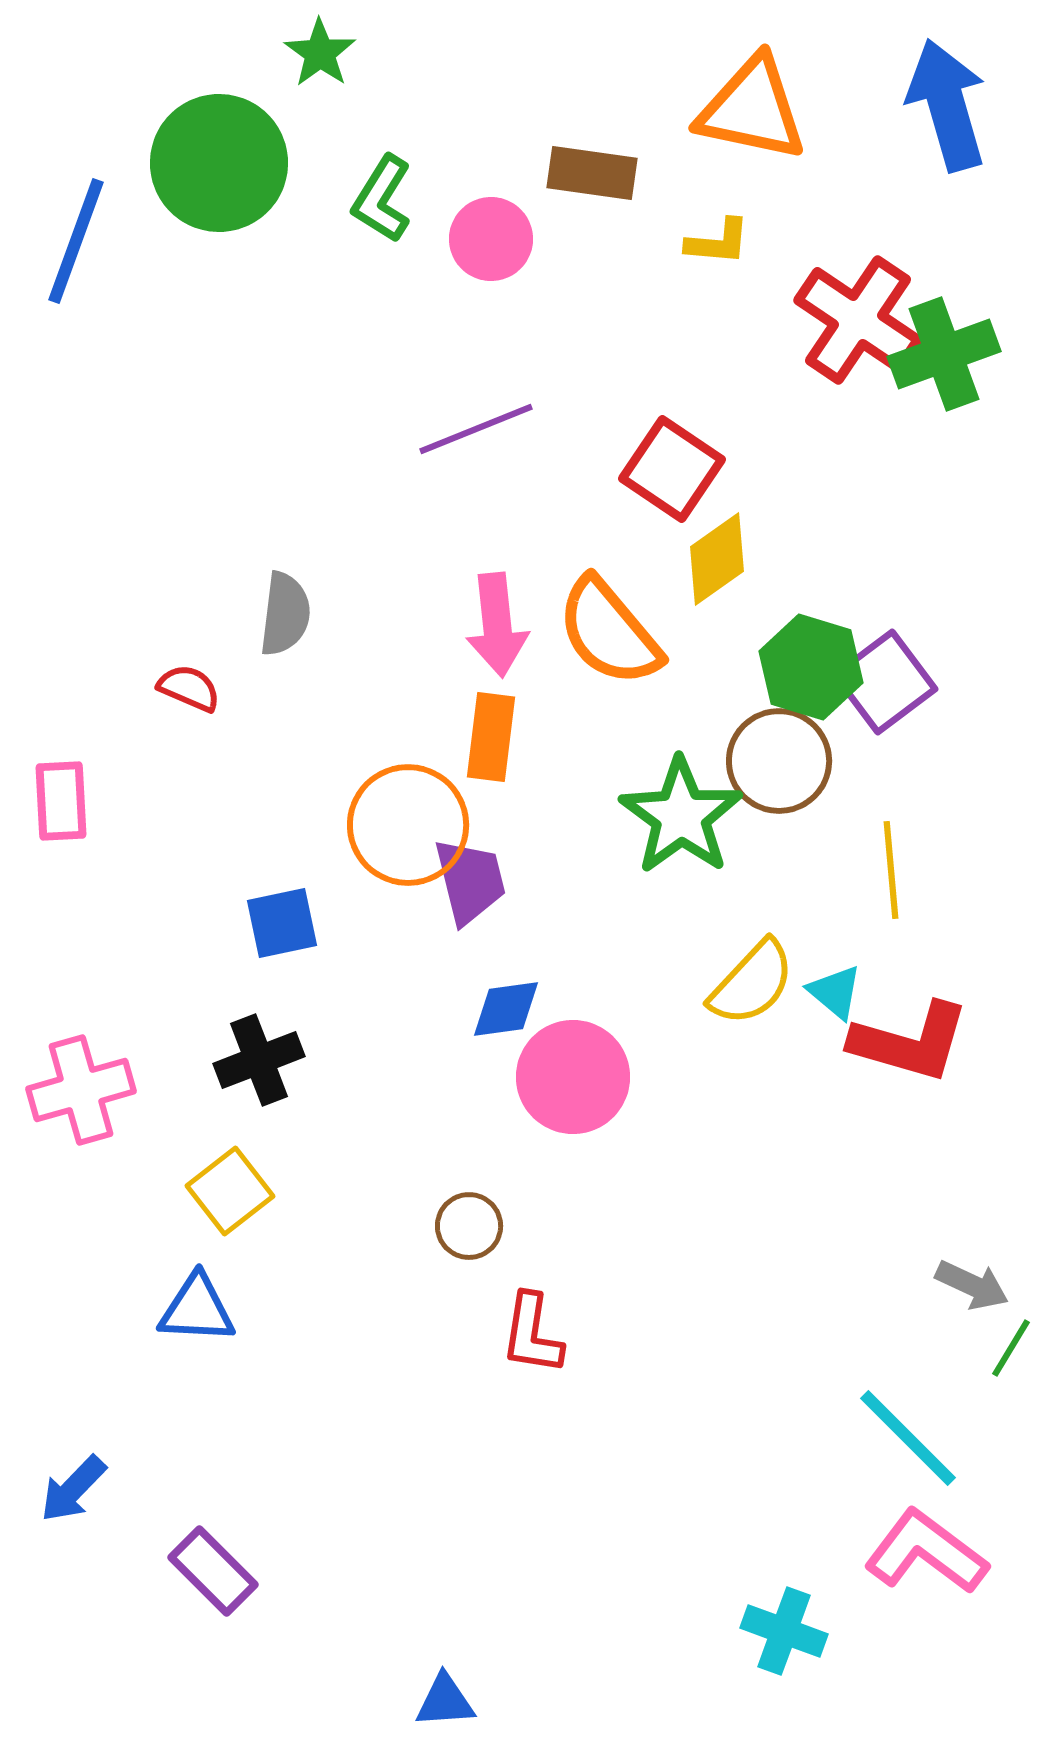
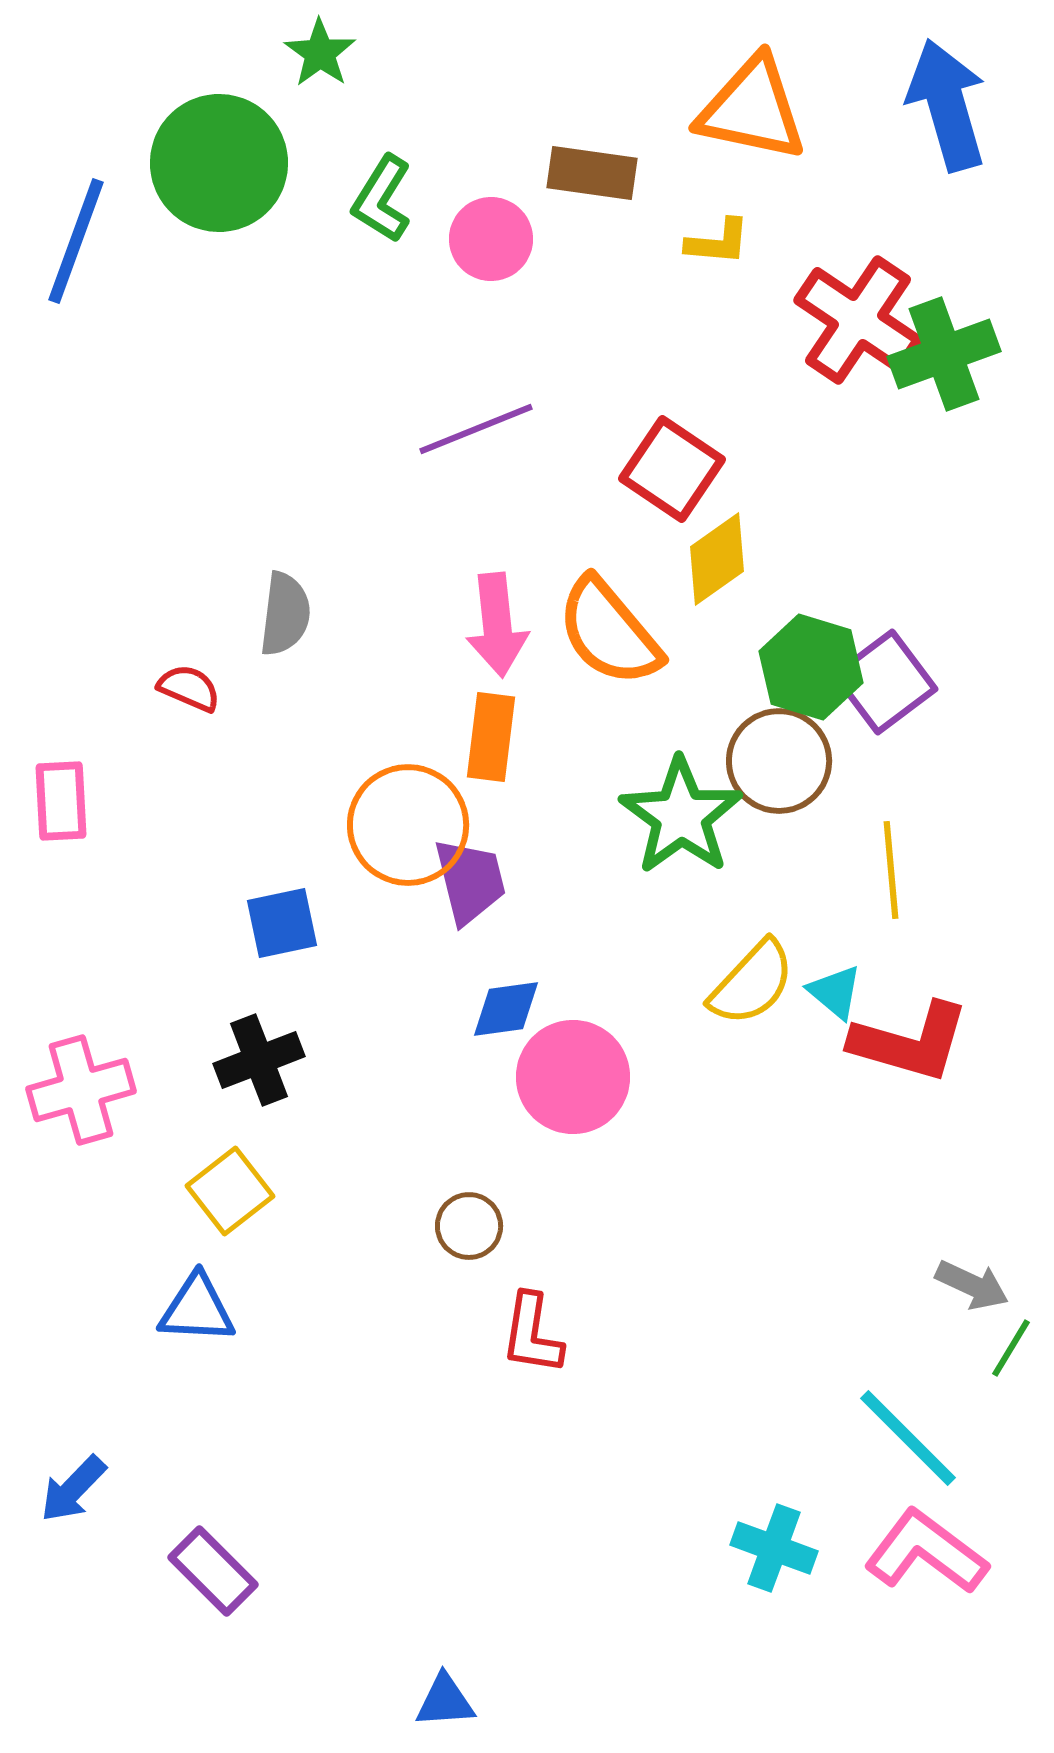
cyan cross at (784, 1631): moved 10 px left, 83 px up
